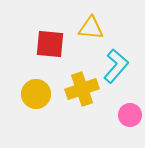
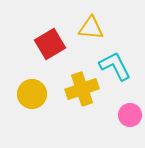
red square: rotated 36 degrees counterclockwise
cyan L-shape: moved 1 px left; rotated 68 degrees counterclockwise
yellow circle: moved 4 px left
